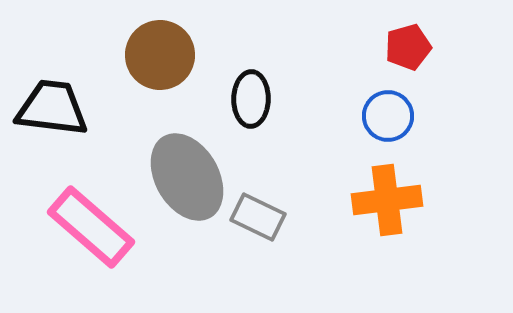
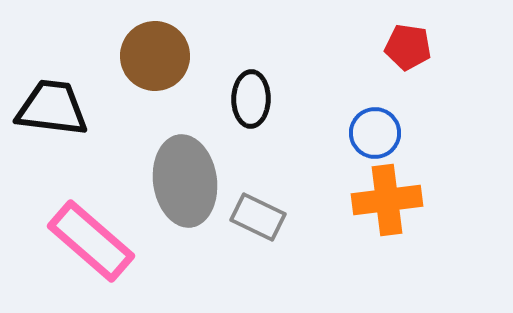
red pentagon: rotated 24 degrees clockwise
brown circle: moved 5 px left, 1 px down
blue circle: moved 13 px left, 17 px down
gray ellipse: moved 2 px left, 4 px down; rotated 22 degrees clockwise
pink rectangle: moved 14 px down
